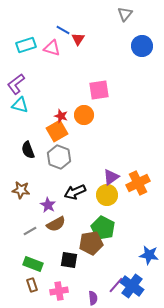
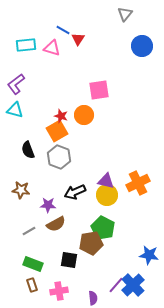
cyan rectangle: rotated 12 degrees clockwise
cyan triangle: moved 5 px left, 5 px down
purple triangle: moved 5 px left, 4 px down; rotated 48 degrees clockwise
purple star: rotated 28 degrees counterclockwise
gray line: moved 1 px left
blue cross: moved 1 px right, 1 px up; rotated 10 degrees clockwise
